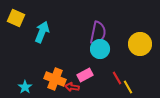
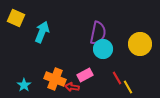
cyan circle: moved 3 px right
cyan star: moved 1 px left, 2 px up
